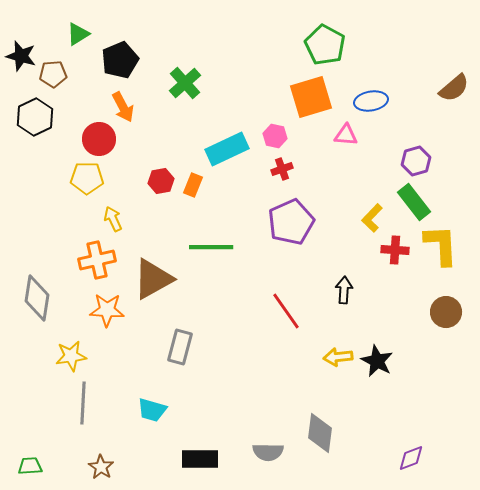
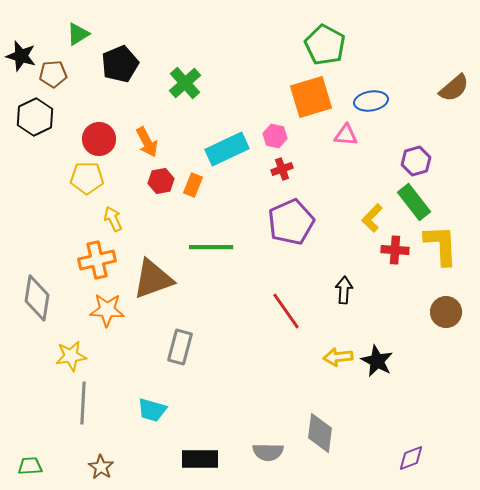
black pentagon at (120, 60): moved 4 px down
orange arrow at (123, 107): moved 24 px right, 35 px down
brown triangle at (153, 279): rotated 9 degrees clockwise
